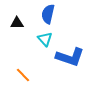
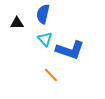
blue semicircle: moved 5 px left
blue L-shape: moved 7 px up
orange line: moved 28 px right
